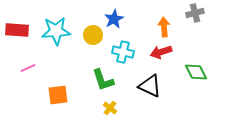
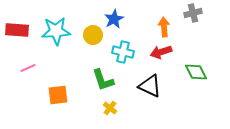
gray cross: moved 2 px left
